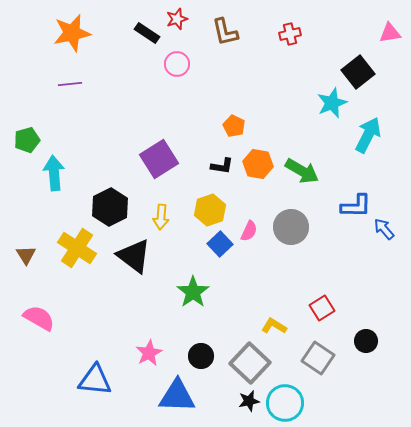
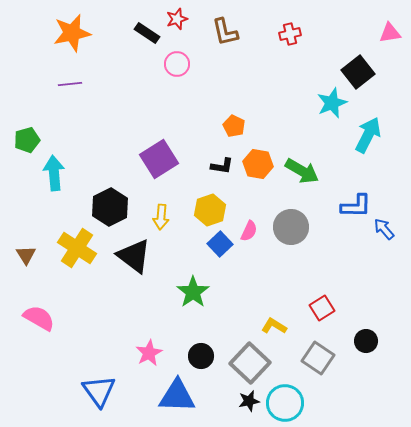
blue triangle at (95, 380): moved 4 px right, 11 px down; rotated 48 degrees clockwise
